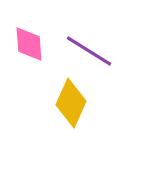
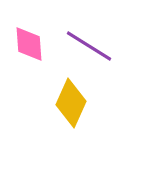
purple line: moved 5 px up
